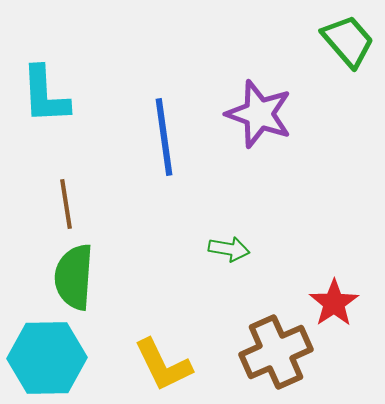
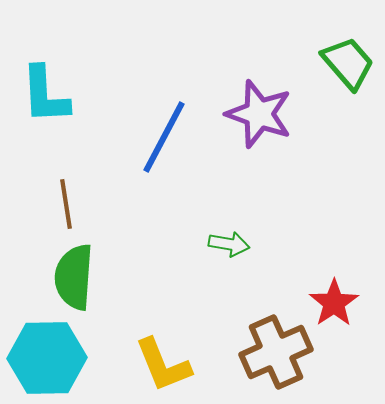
green trapezoid: moved 22 px down
blue line: rotated 36 degrees clockwise
green arrow: moved 5 px up
yellow L-shape: rotated 4 degrees clockwise
